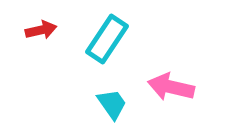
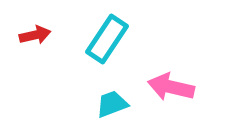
red arrow: moved 6 px left, 5 px down
cyan trapezoid: rotated 76 degrees counterclockwise
